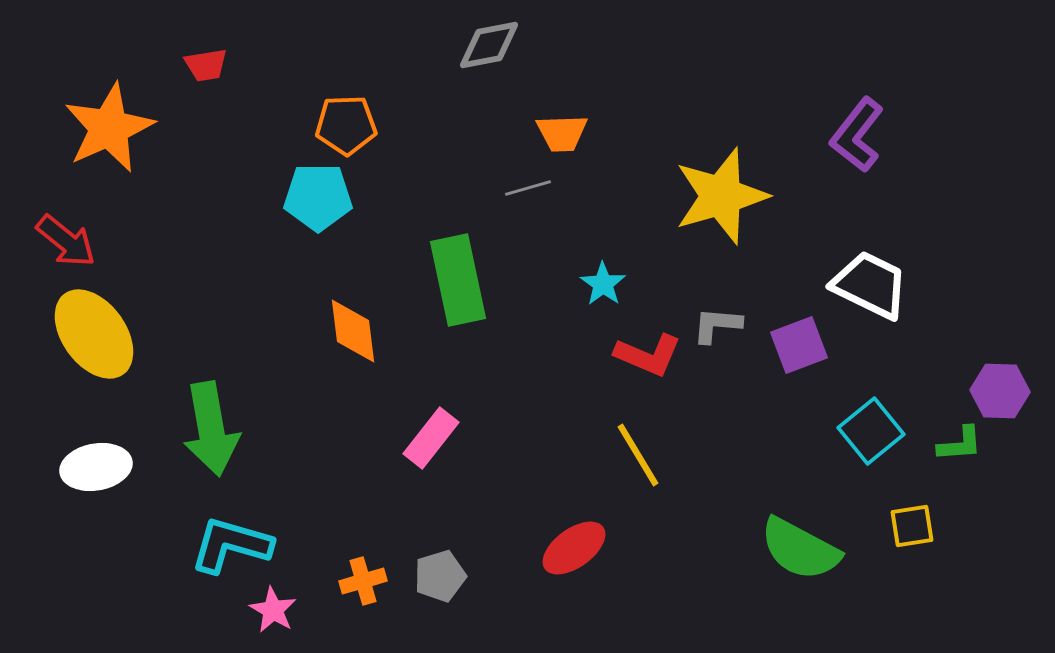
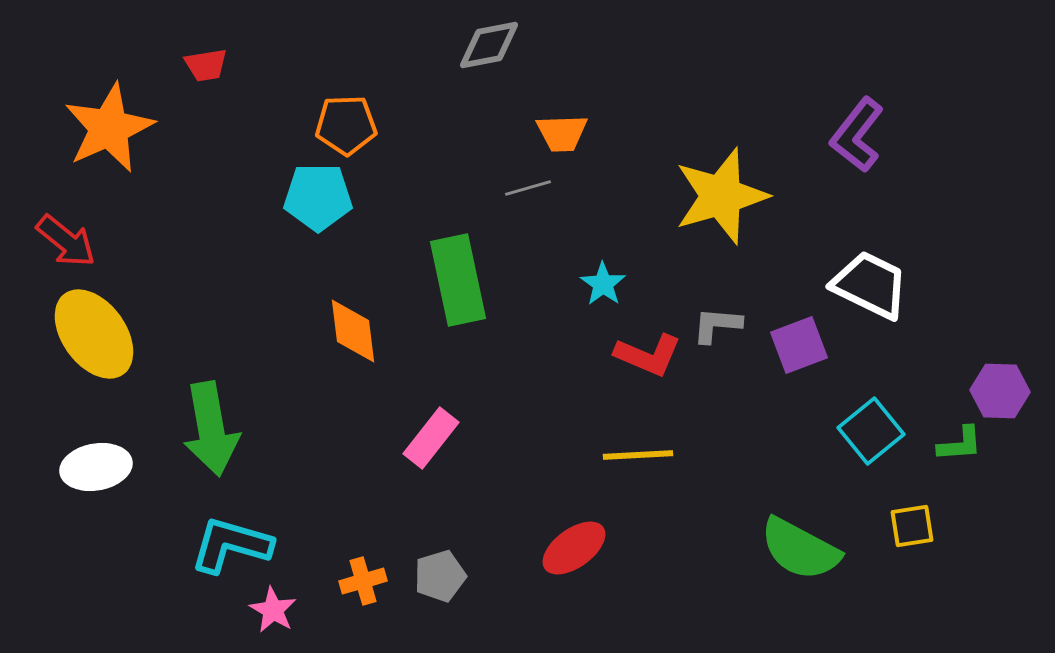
yellow line: rotated 62 degrees counterclockwise
